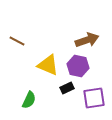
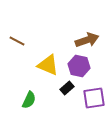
purple hexagon: moved 1 px right
black rectangle: rotated 16 degrees counterclockwise
